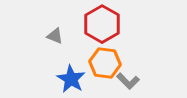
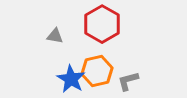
gray triangle: rotated 12 degrees counterclockwise
orange hexagon: moved 8 px left, 8 px down; rotated 20 degrees counterclockwise
gray L-shape: rotated 120 degrees clockwise
